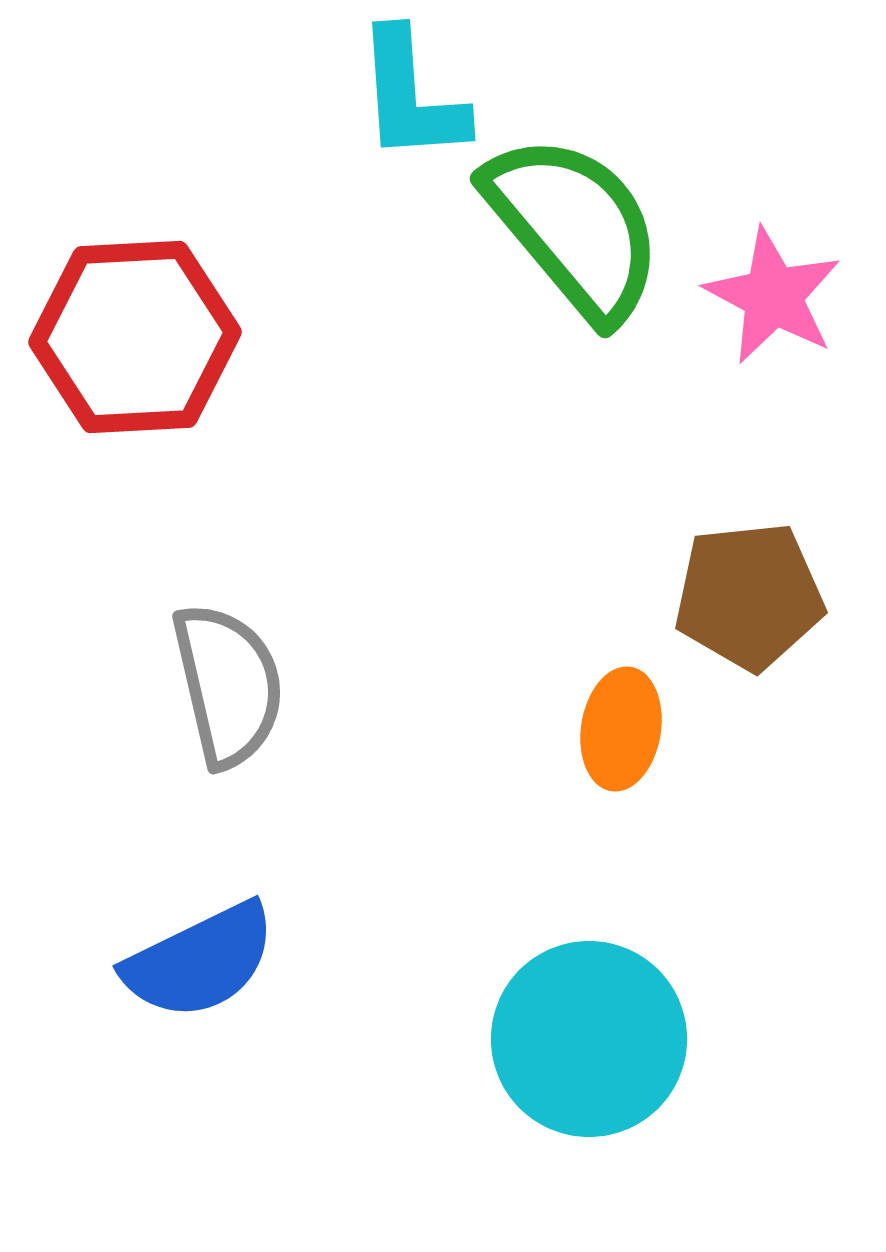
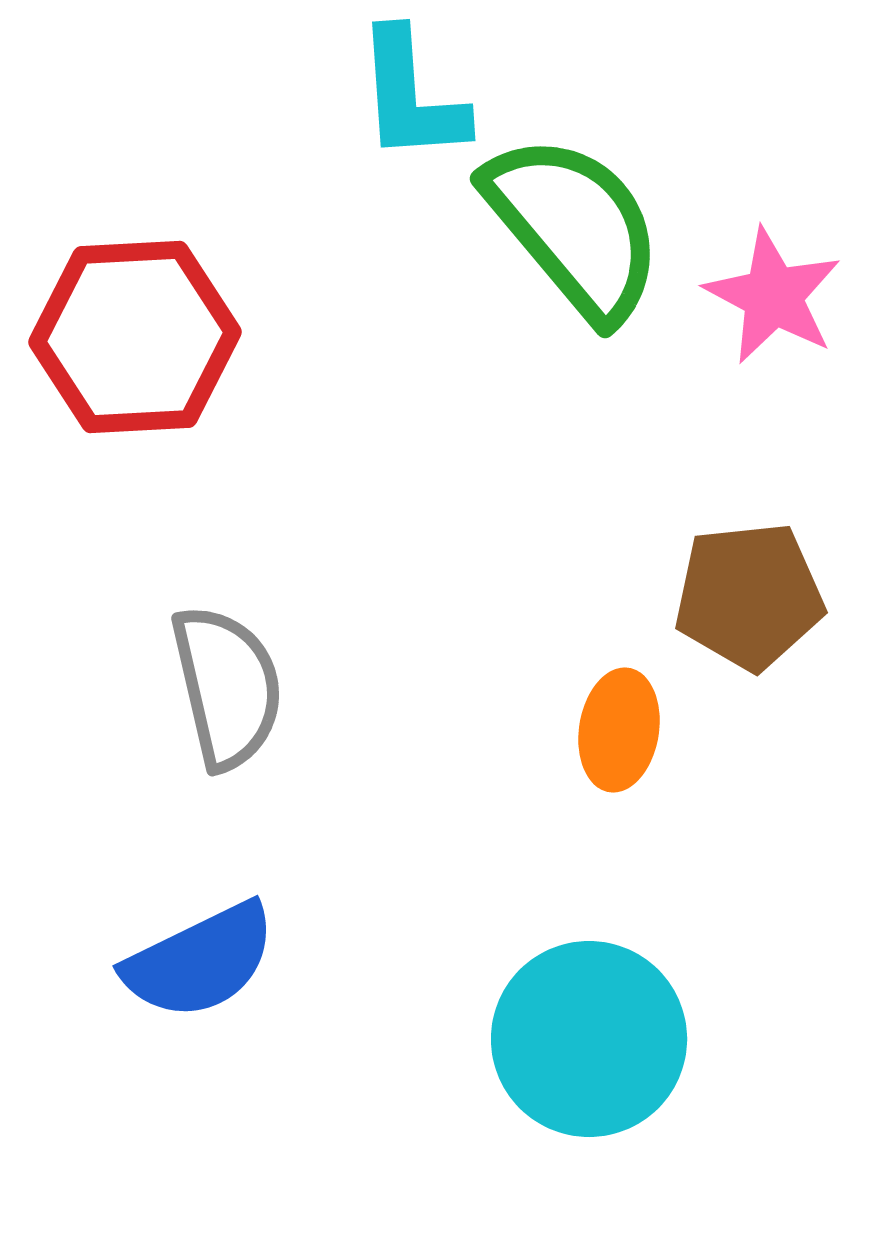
gray semicircle: moved 1 px left, 2 px down
orange ellipse: moved 2 px left, 1 px down
